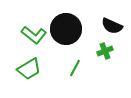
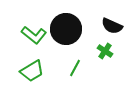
green cross: rotated 35 degrees counterclockwise
green trapezoid: moved 3 px right, 2 px down
